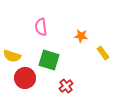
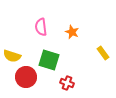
orange star: moved 9 px left, 4 px up; rotated 16 degrees clockwise
red circle: moved 1 px right, 1 px up
red cross: moved 1 px right, 3 px up; rotated 32 degrees counterclockwise
